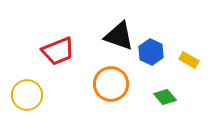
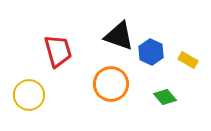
red trapezoid: rotated 84 degrees counterclockwise
yellow rectangle: moved 1 px left
yellow circle: moved 2 px right
